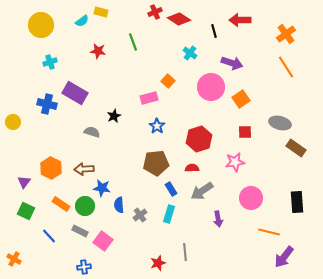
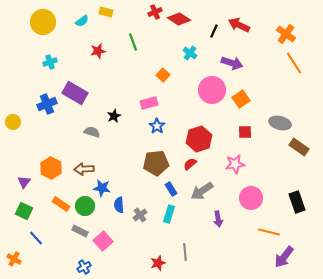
yellow rectangle at (101, 12): moved 5 px right
red arrow at (240, 20): moved 1 px left, 5 px down; rotated 25 degrees clockwise
yellow circle at (41, 25): moved 2 px right, 3 px up
black line at (214, 31): rotated 40 degrees clockwise
orange cross at (286, 34): rotated 18 degrees counterclockwise
red star at (98, 51): rotated 21 degrees counterclockwise
orange line at (286, 67): moved 8 px right, 4 px up
orange square at (168, 81): moved 5 px left, 6 px up
pink circle at (211, 87): moved 1 px right, 3 px down
pink rectangle at (149, 98): moved 5 px down
blue cross at (47, 104): rotated 36 degrees counterclockwise
brown rectangle at (296, 148): moved 3 px right, 1 px up
pink star at (235, 162): moved 2 px down
red semicircle at (192, 168): moved 2 px left, 4 px up; rotated 40 degrees counterclockwise
black rectangle at (297, 202): rotated 15 degrees counterclockwise
green square at (26, 211): moved 2 px left
blue line at (49, 236): moved 13 px left, 2 px down
pink square at (103, 241): rotated 12 degrees clockwise
blue cross at (84, 267): rotated 24 degrees counterclockwise
